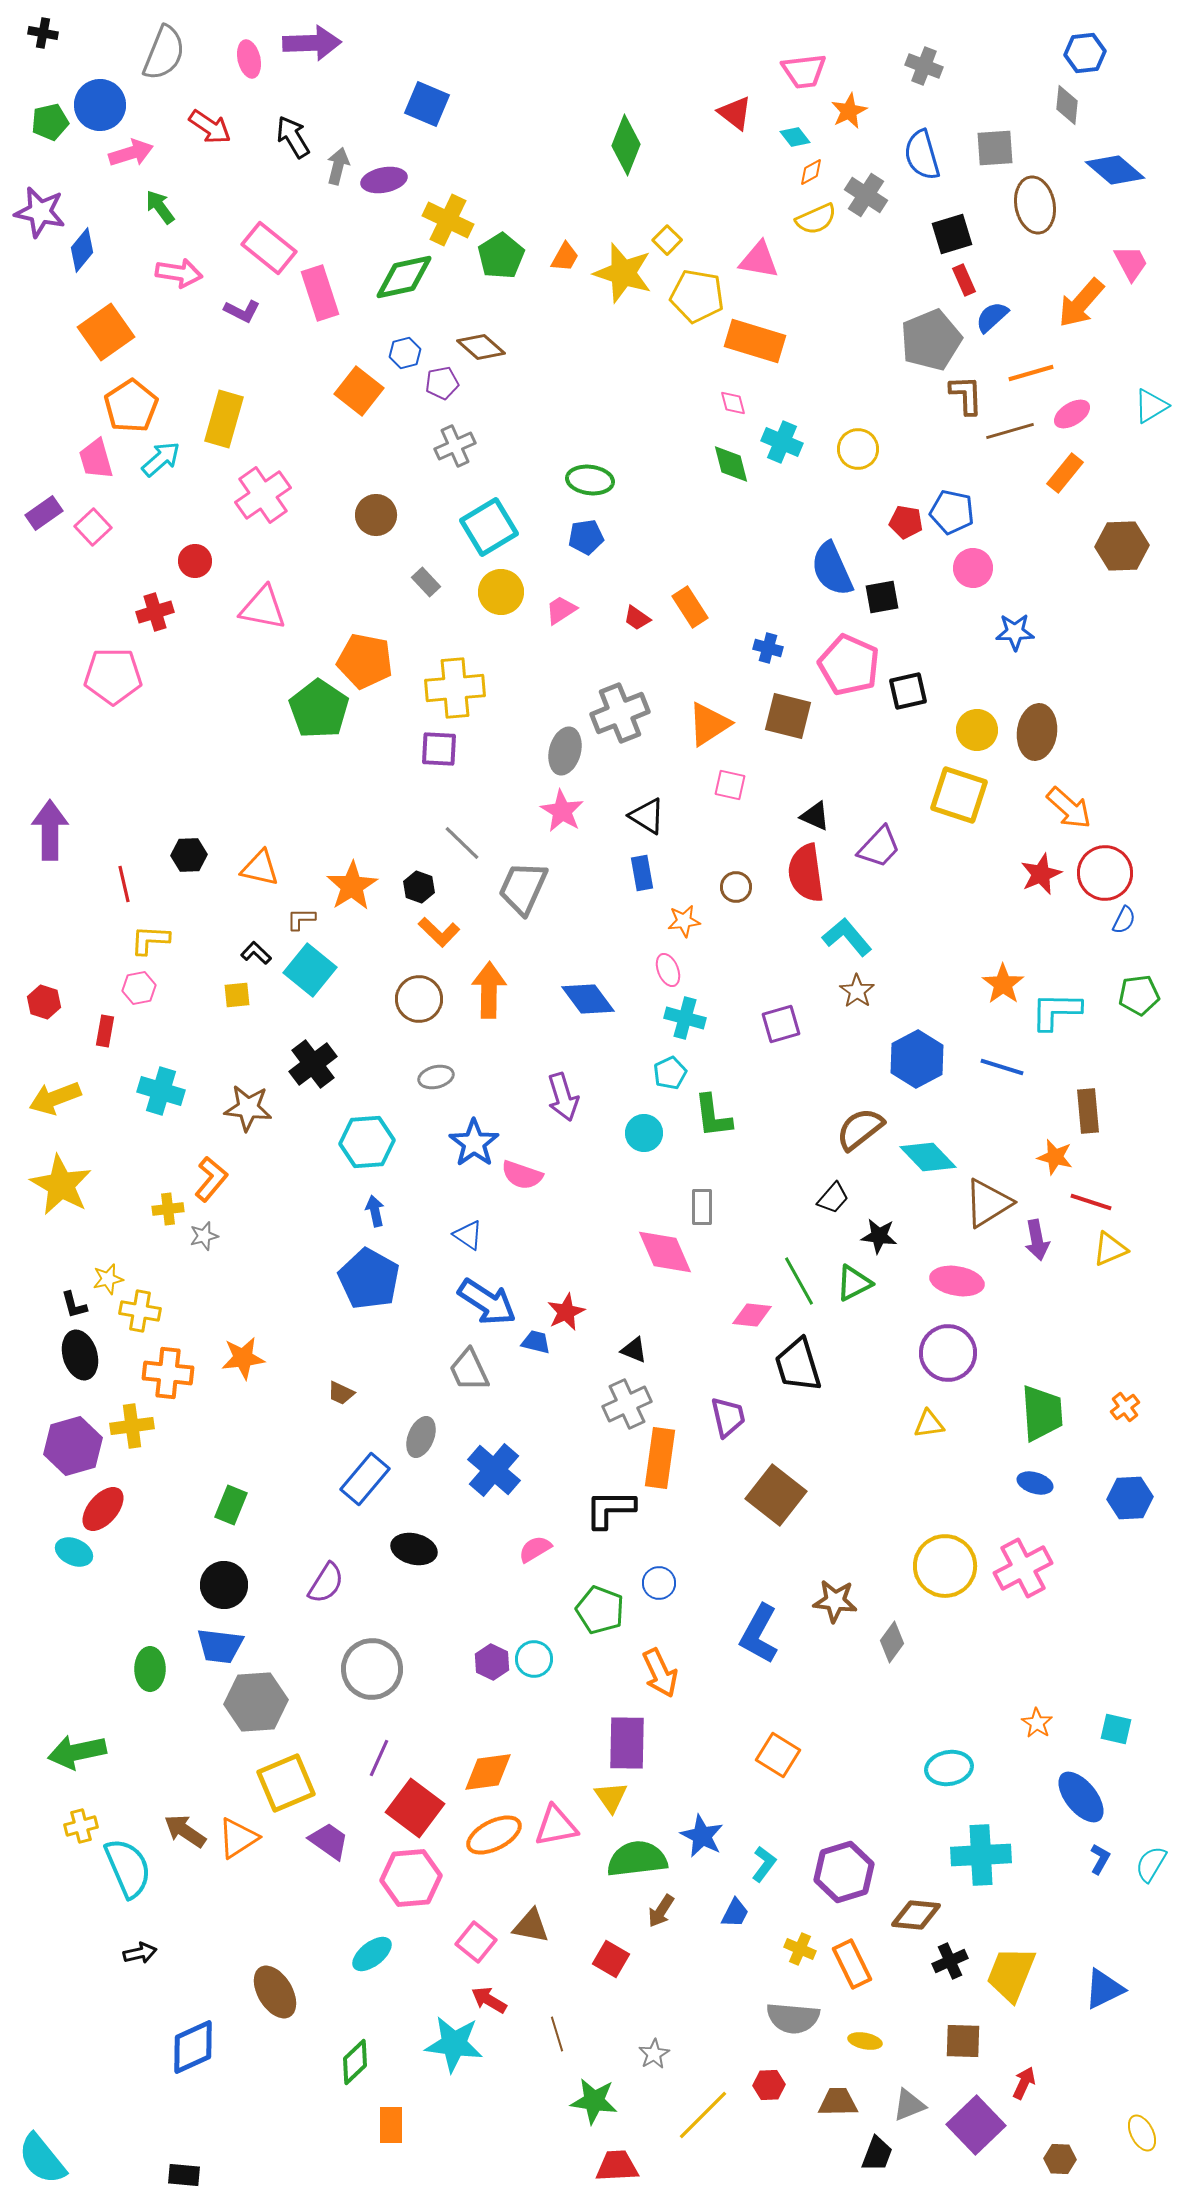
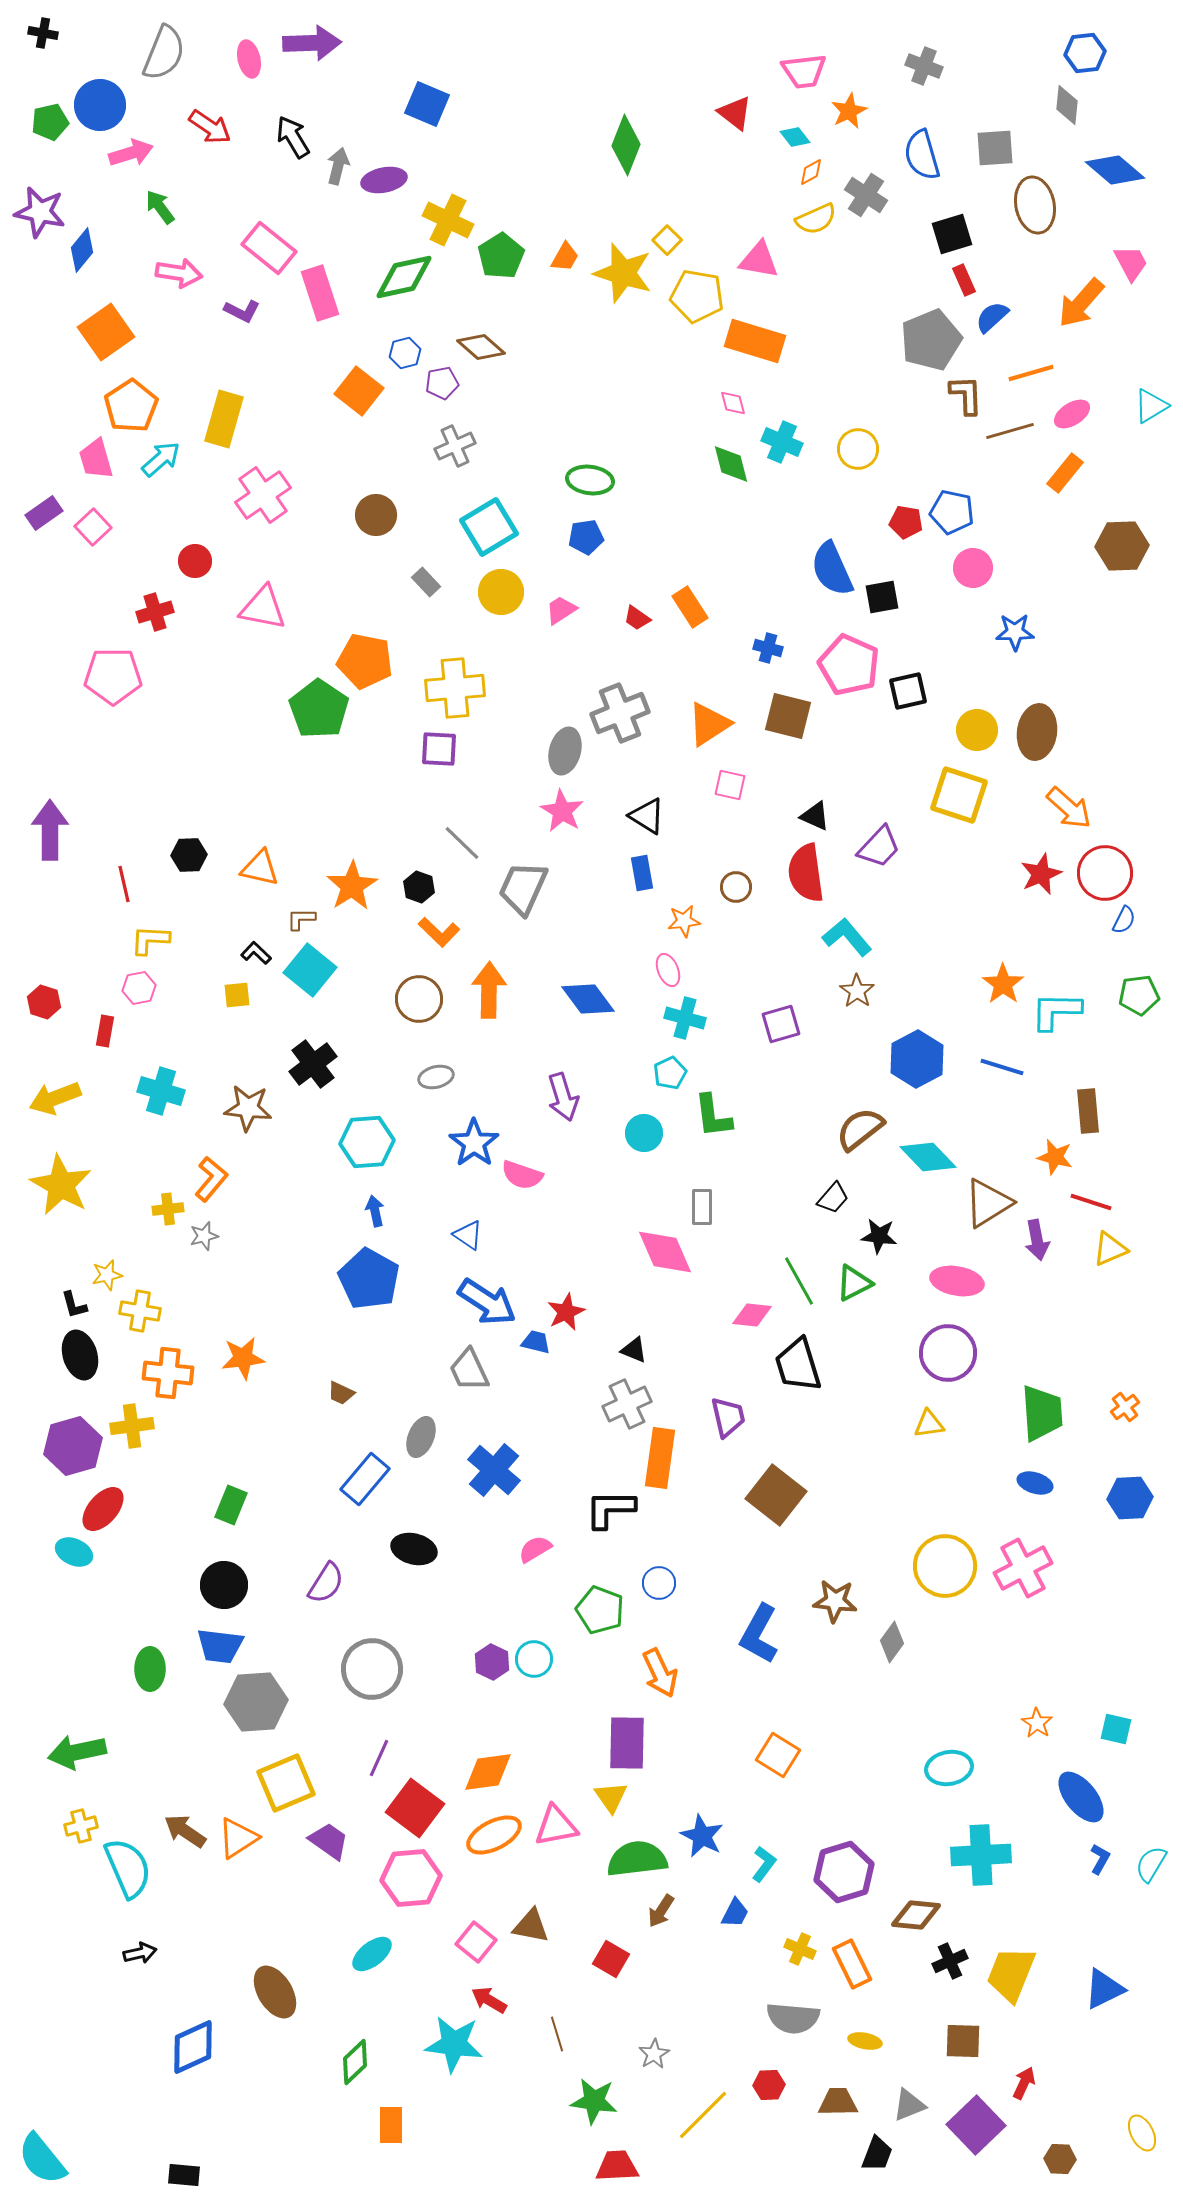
yellow star at (108, 1279): moved 1 px left, 4 px up
